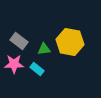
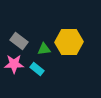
yellow hexagon: moved 1 px left; rotated 12 degrees counterclockwise
